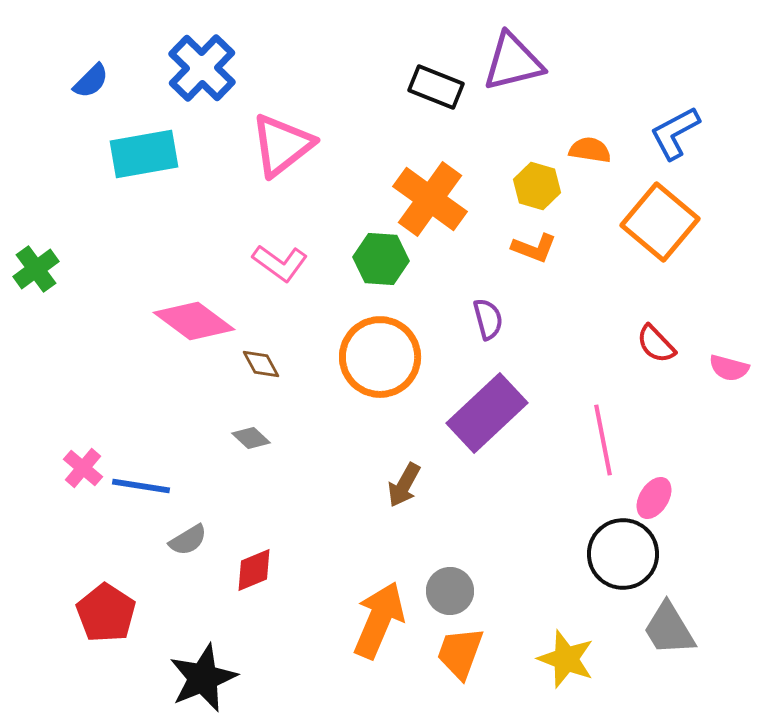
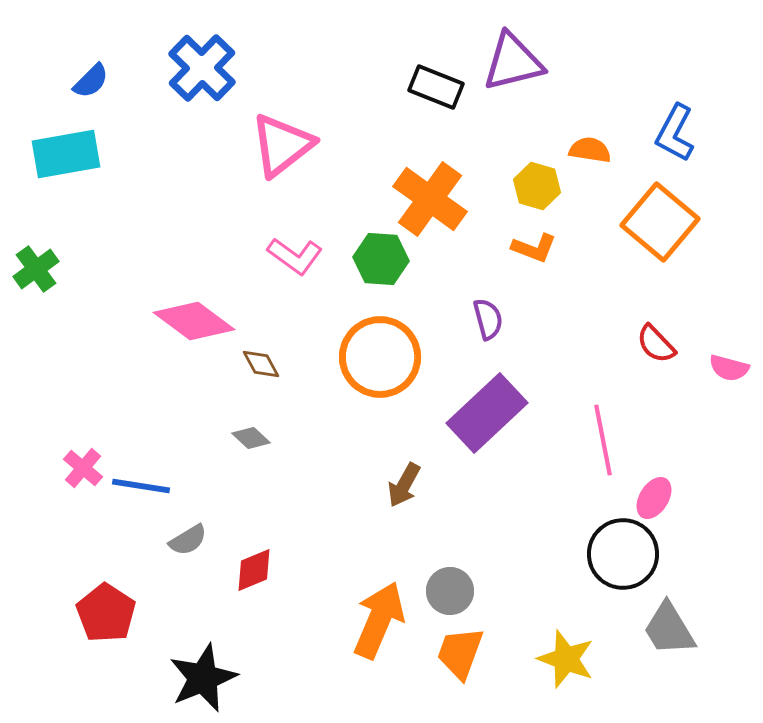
blue L-shape: rotated 34 degrees counterclockwise
cyan rectangle: moved 78 px left
pink L-shape: moved 15 px right, 7 px up
